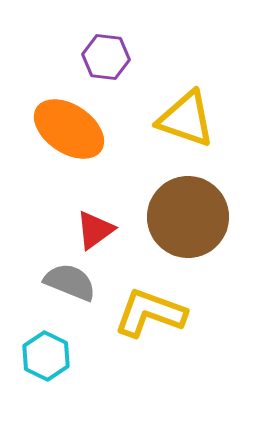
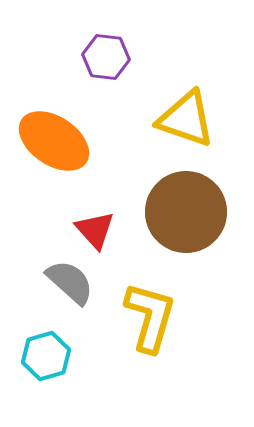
orange ellipse: moved 15 px left, 12 px down
brown circle: moved 2 px left, 5 px up
red triangle: rotated 36 degrees counterclockwise
gray semicircle: rotated 20 degrees clockwise
yellow L-shape: moved 4 px down; rotated 86 degrees clockwise
cyan hexagon: rotated 18 degrees clockwise
